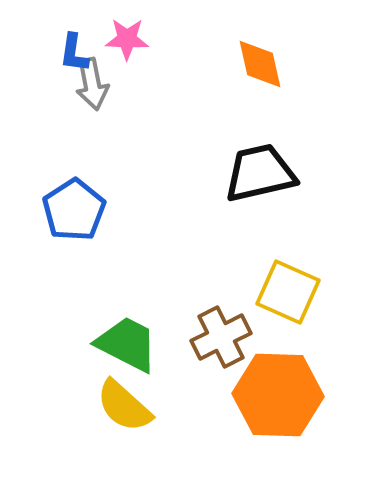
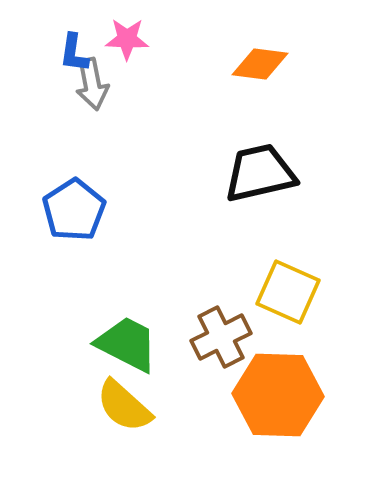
orange diamond: rotated 70 degrees counterclockwise
